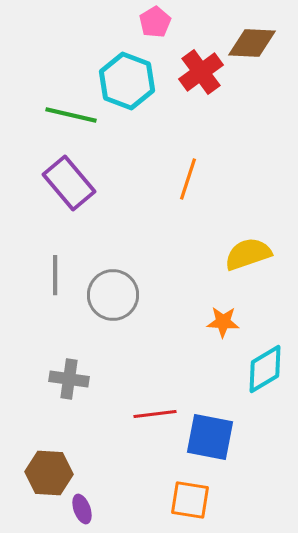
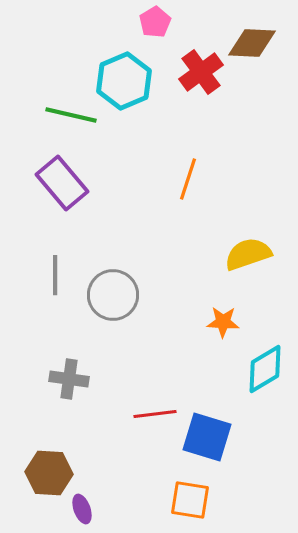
cyan hexagon: moved 3 px left; rotated 16 degrees clockwise
purple rectangle: moved 7 px left
blue square: moved 3 px left; rotated 6 degrees clockwise
